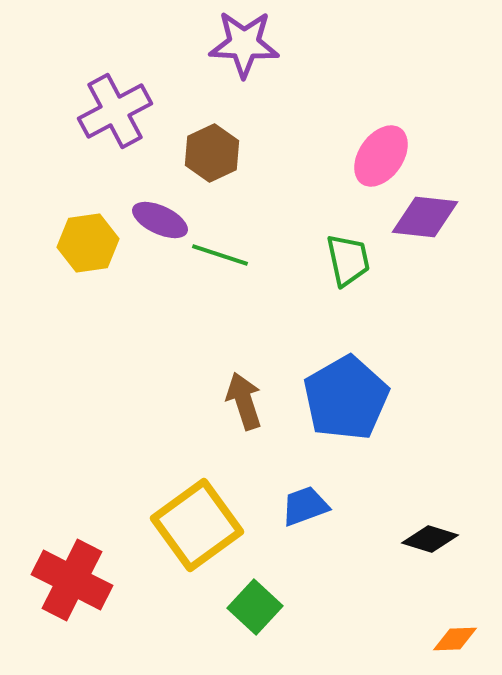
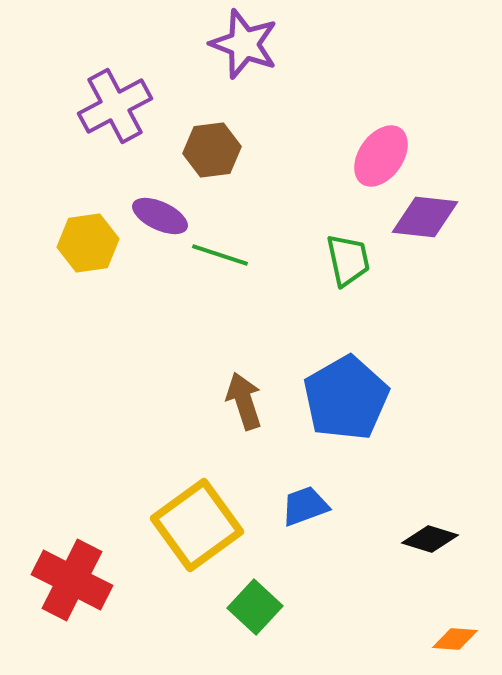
purple star: rotated 18 degrees clockwise
purple cross: moved 5 px up
brown hexagon: moved 3 px up; rotated 18 degrees clockwise
purple ellipse: moved 4 px up
orange diamond: rotated 6 degrees clockwise
